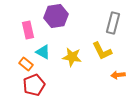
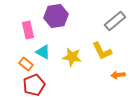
gray rectangle: moved 2 px right, 2 px up; rotated 35 degrees clockwise
